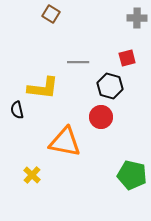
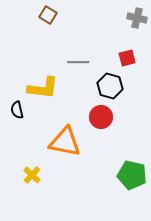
brown square: moved 3 px left, 1 px down
gray cross: rotated 12 degrees clockwise
